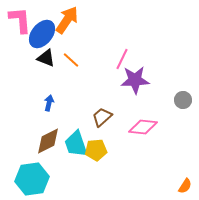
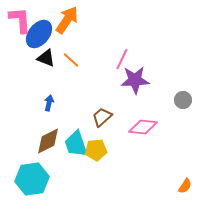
blue ellipse: moved 3 px left
